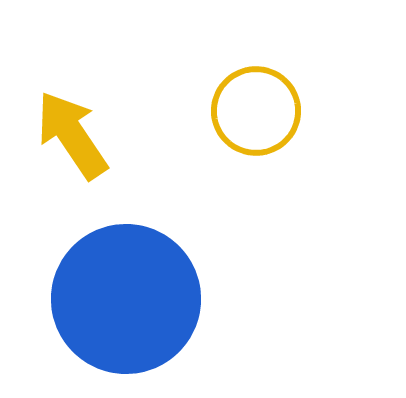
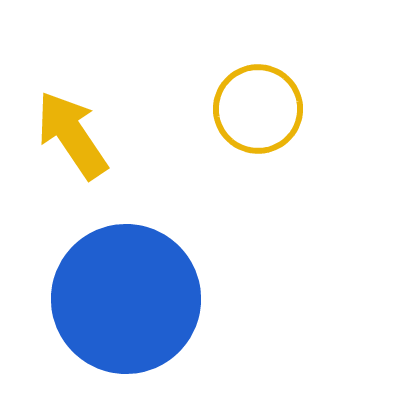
yellow circle: moved 2 px right, 2 px up
